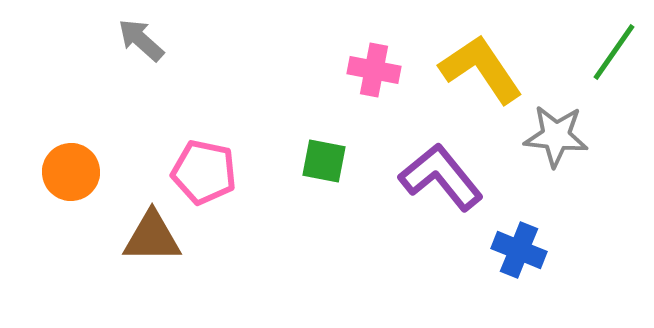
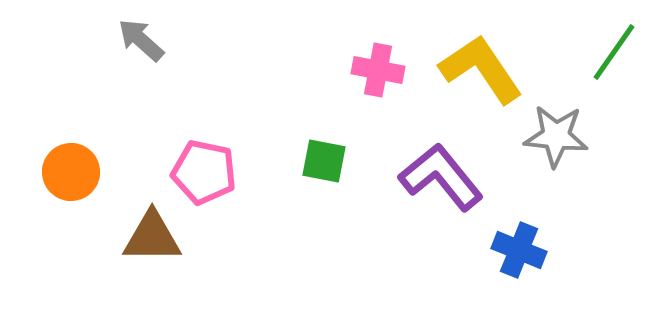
pink cross: moved 4 px right
